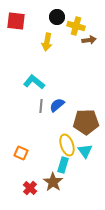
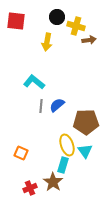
red cross: rotated 24 degrees clockwise
